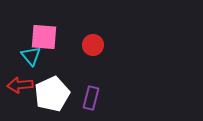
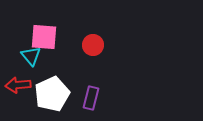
red arrow: moved 2 px left
